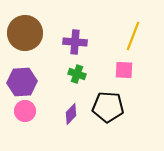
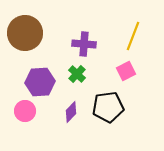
purple cross: moved 9 px right, 2 px down
pink square: moved 2 px right, 1 px down; rotated 30 degrees counterclockwise
green cross: rotated 24 degrees clockwise
purple hexagon: moved 18 px right
black pentagon: rotated 12 degrees counterclockwise
purple diamond: moved 2 px up
